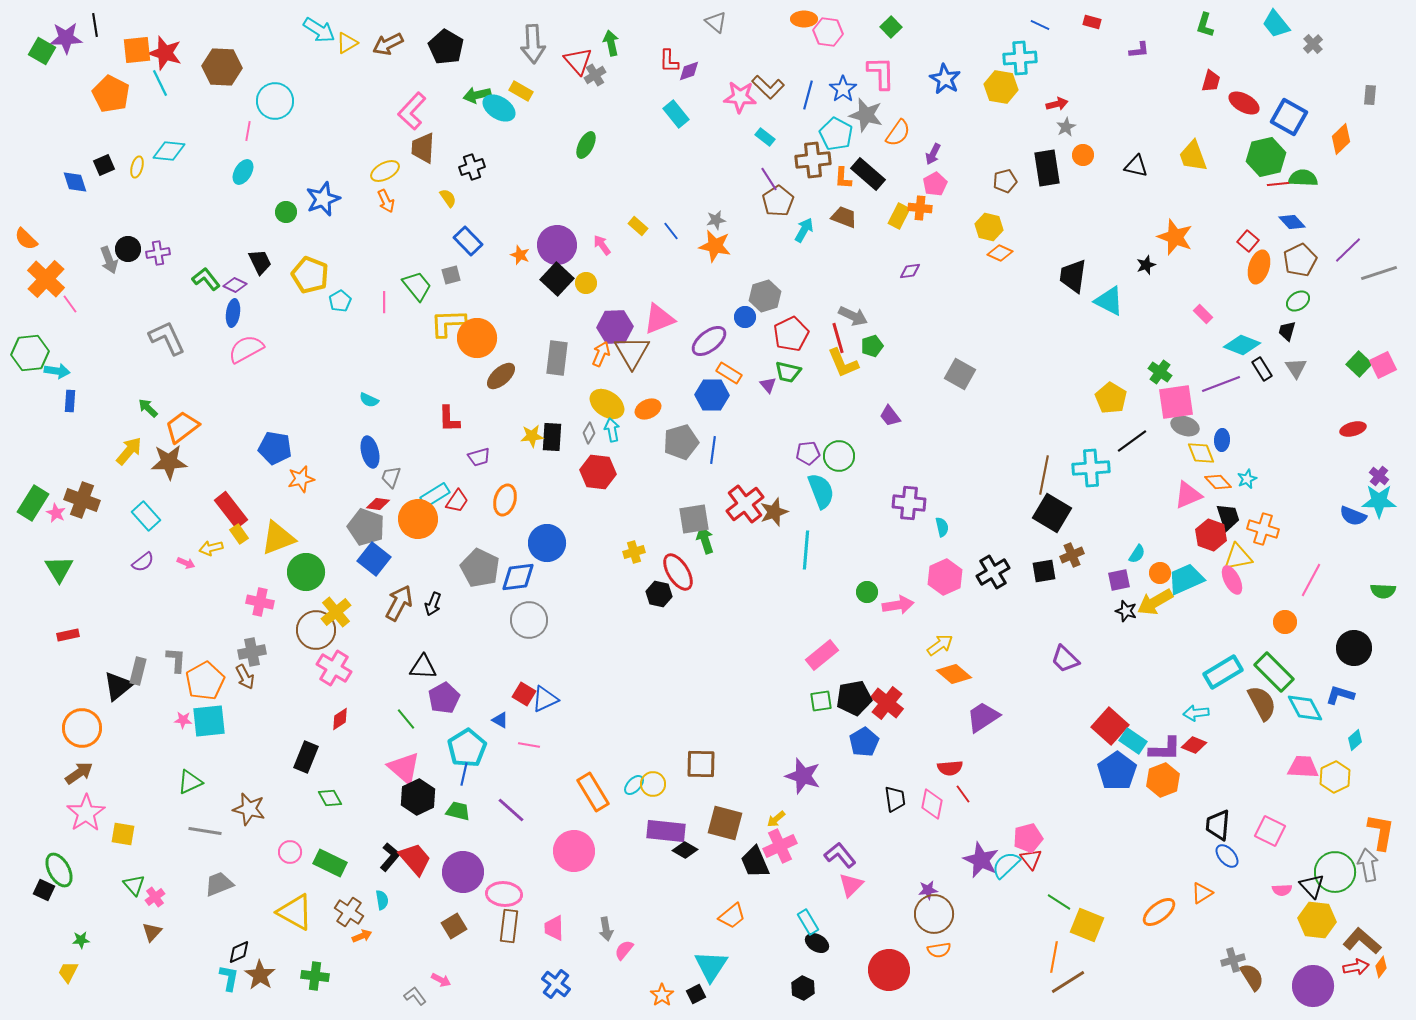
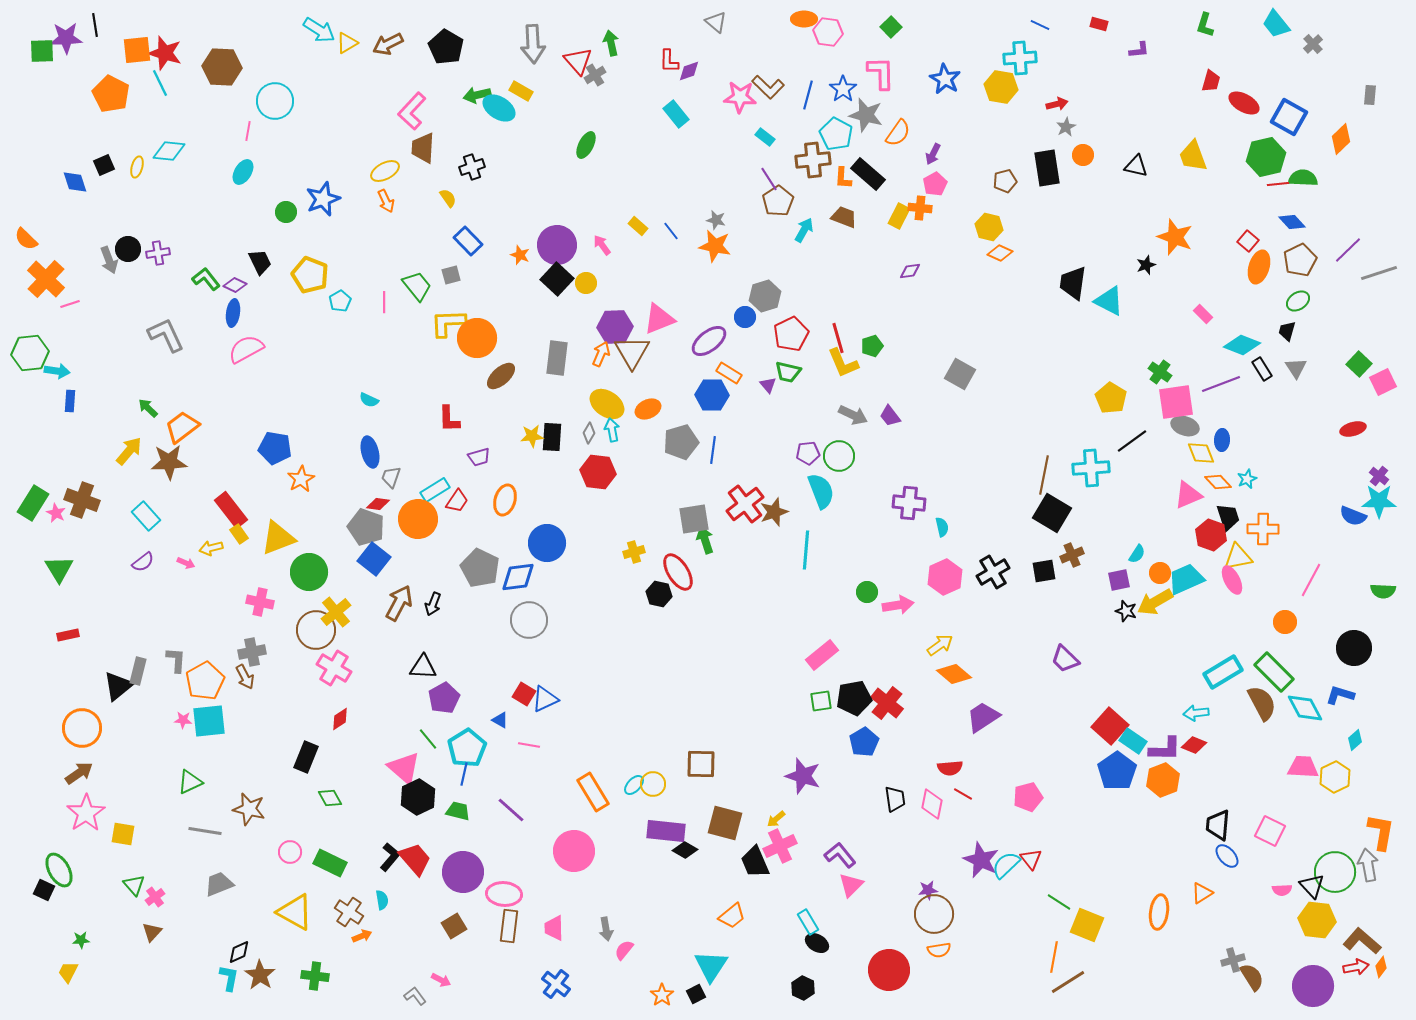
red rectangle at (1092, 22): moved 7 px right, 2 px down
green square at (42, 51): rotated 32 degrees counterclockwise
gray star at (716, 220): rotated 24 degrees clockwise
black trapezoid at (1073, 276): moved 7 px down
pink line at (70, 304): rotated 72 degrees counterclockwise
gray arrow at (853, 316): moved 99 px down
gray L-shape at (167, 338): moved 1 px left, 3 px up
pink square at (1383, 365): moved 17 px down
orange star at (301, 479): rotated 16 degrees counterclockwise
cyan rectangle at (435, 495): moved 5 px up
orange cross at (1263, 529): rotated 16 degrees counterclockwise
green circle at (306, 572): moved 3 px right
green line at (406, 719): moved 22 px right, 20 px down
red line at (963, 794): rotated 24 degrees counterclockwise
pink pentagon at (1028, 838): moved 41 px up
orange ellipse at (1159, 912): rotated 44 degrees counterclockwise
